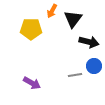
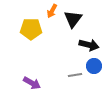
black arrow: moved 3 px down
